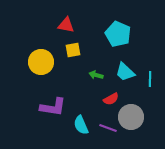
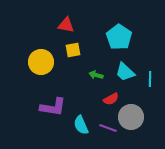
cyan pentagon: moved 1 px right, 3 px down; rotated 10 degrees clockwise
